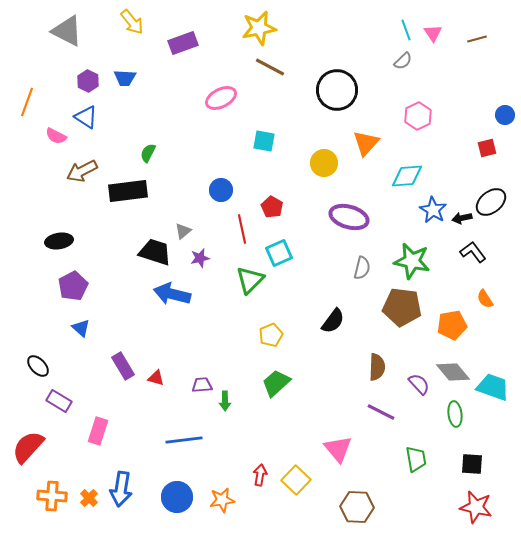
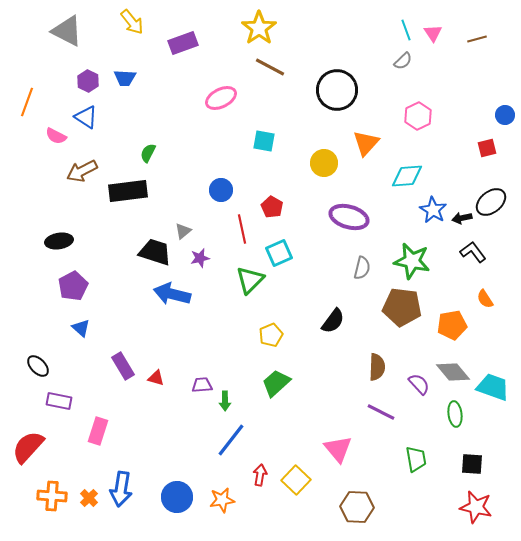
yellow star at (259, 28): rotated 24 degrees counterclockwise
purple rectangle at (59, 401): rotated 20 degrees counterclockwise
blue line at (184, 440): moved 47 px right; rotated 45 degrees counterclockwise
